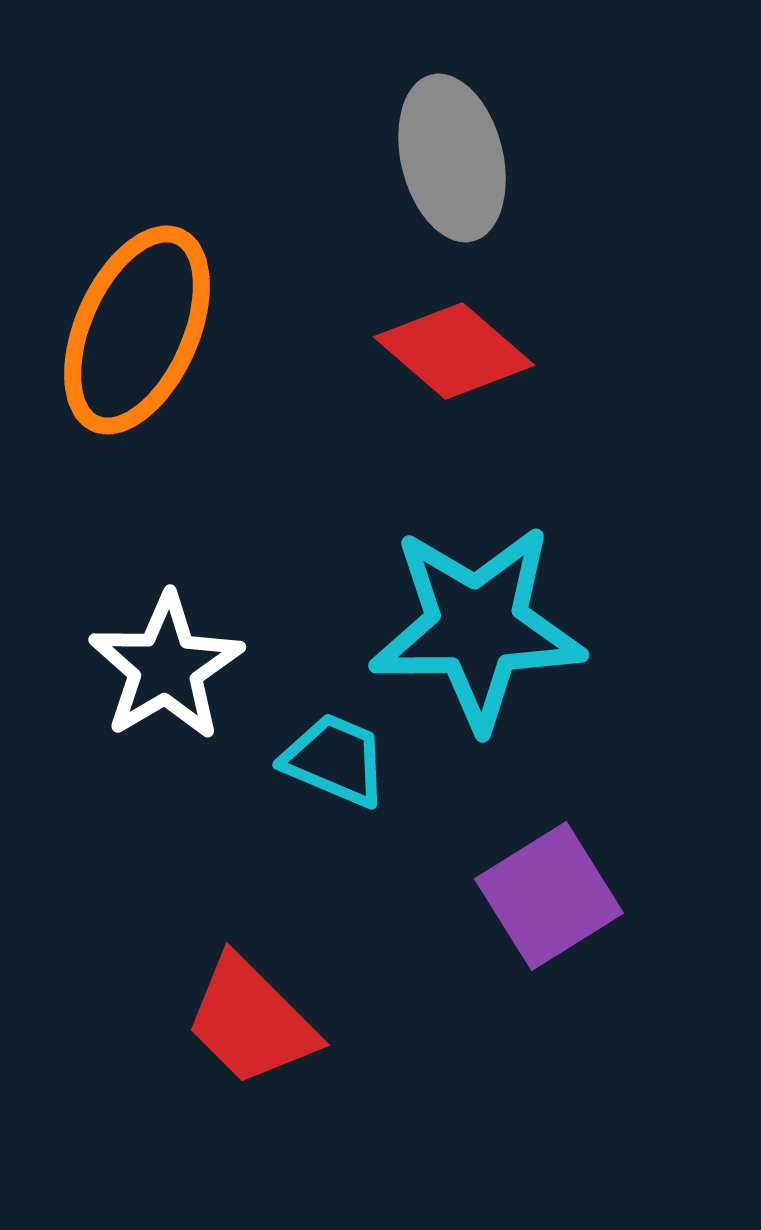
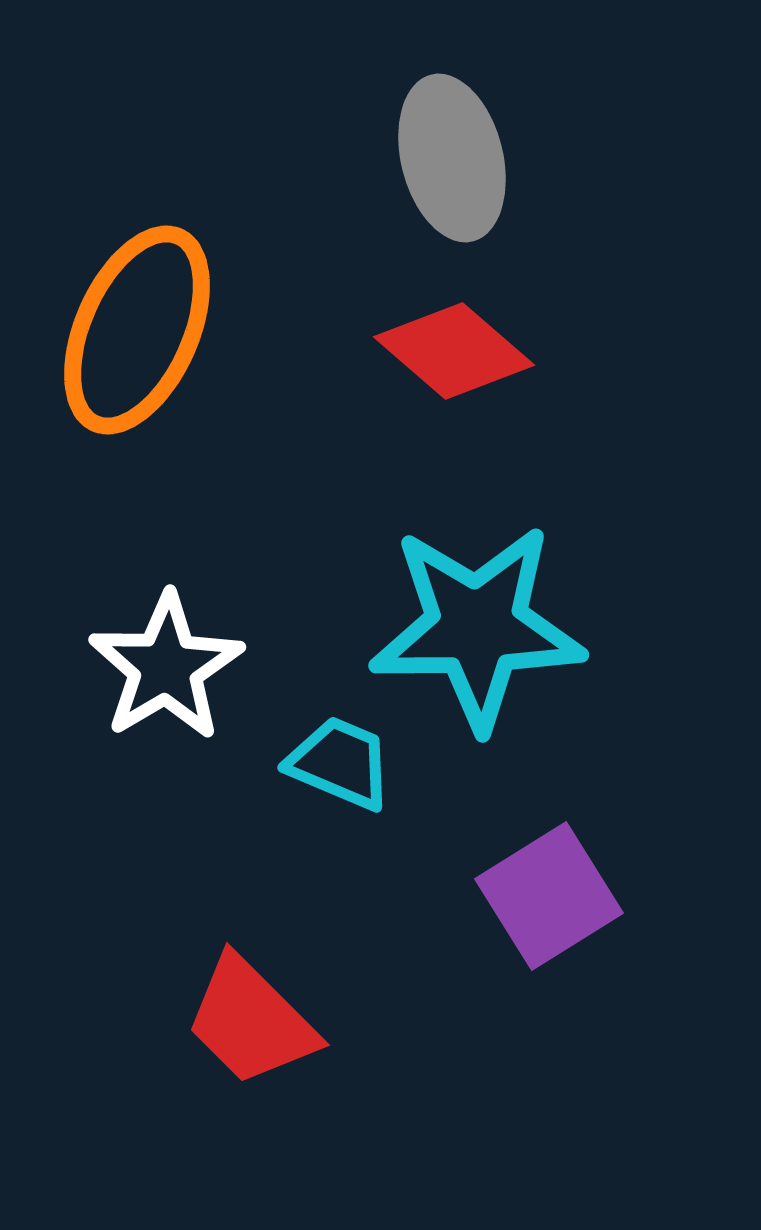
cyan trapezoid: moved 5 px right, 3 px down
